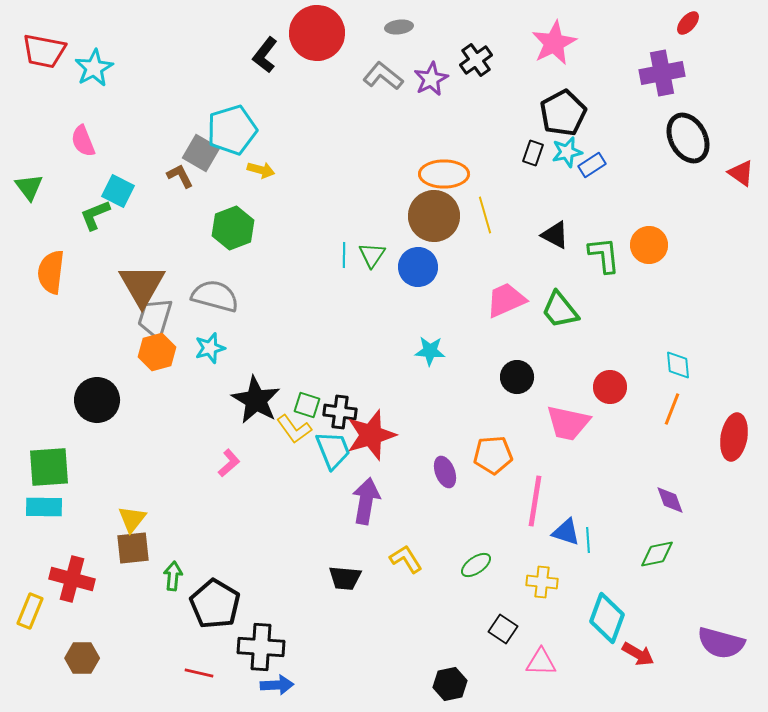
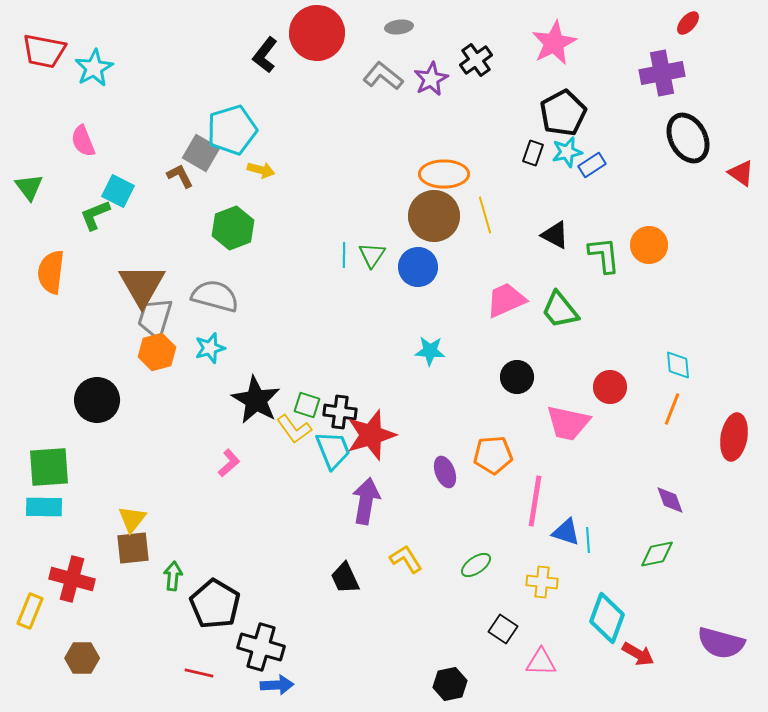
black trapezoid at (345, 578): rotated 60 degrees clockwise
black cross at (261, 647): rotated 12 degrees clockwise
